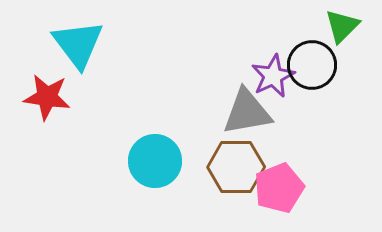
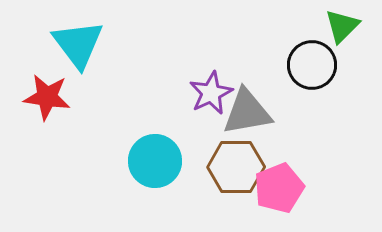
purple star: moved 62 px left, 17 px down
